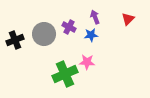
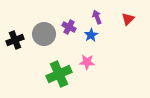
purple arrow: moved 2 px right
blue star: rotated 24 degrees counterclockwise
green cross: moved 6 px left
